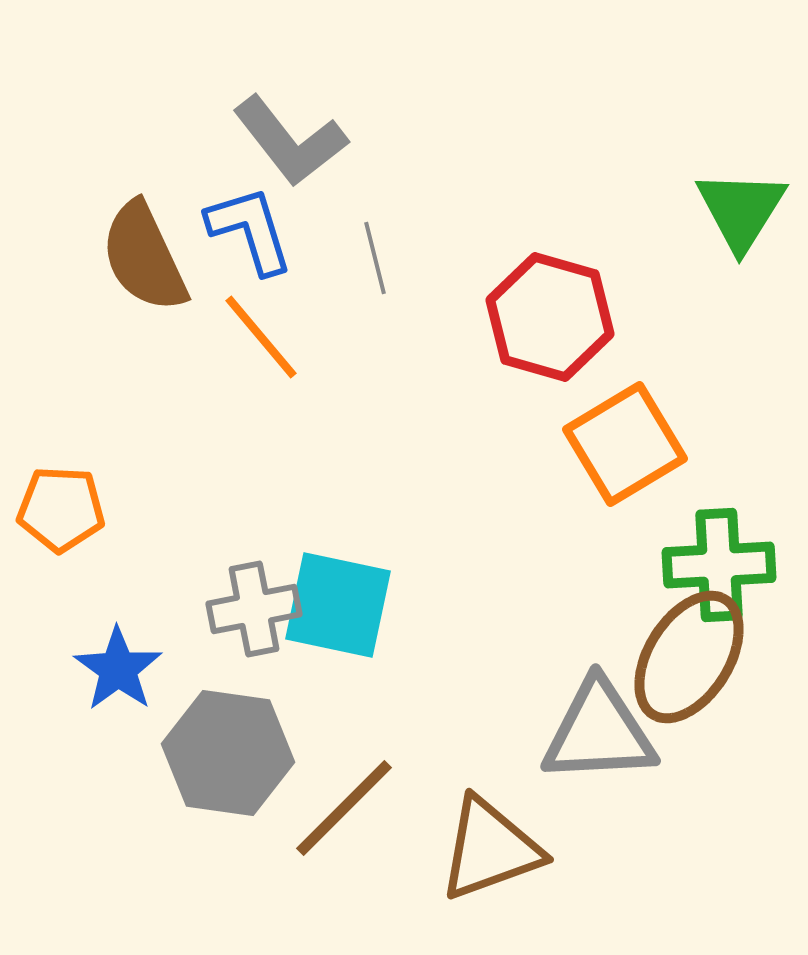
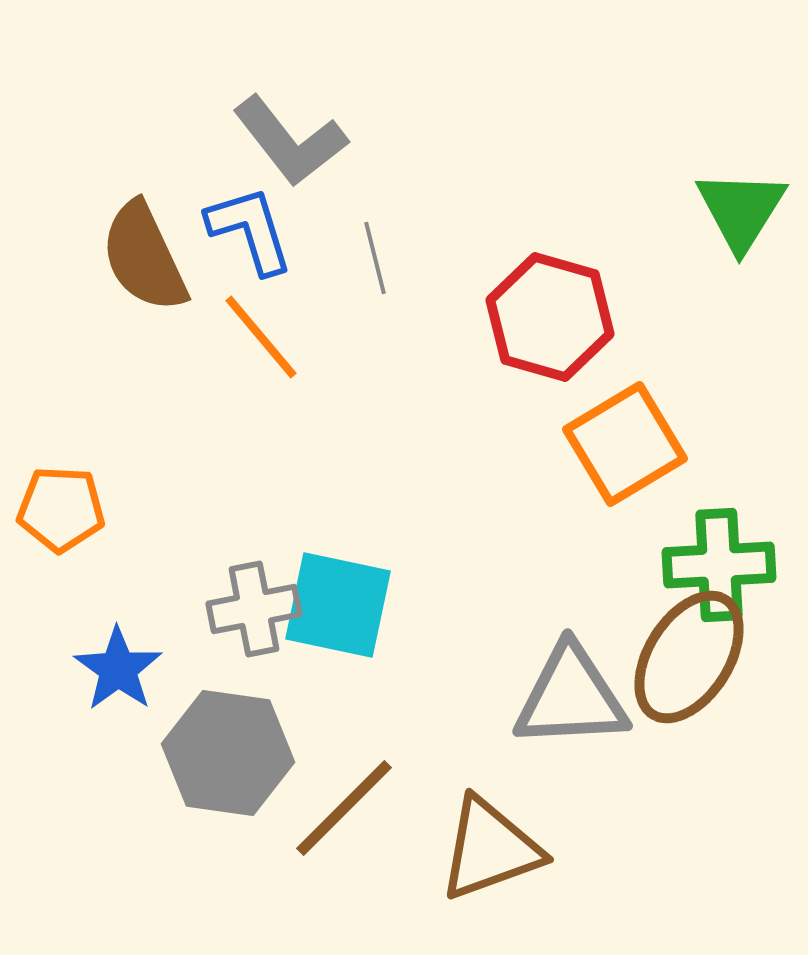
gray triangle: moved 28 px left, 35 px up
